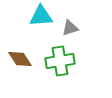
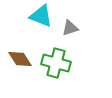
cyan triangle: rotated 25 degrees clockwise
green cross: moved 4 px left, 2 px down; rotated 24 degrees clockwise
